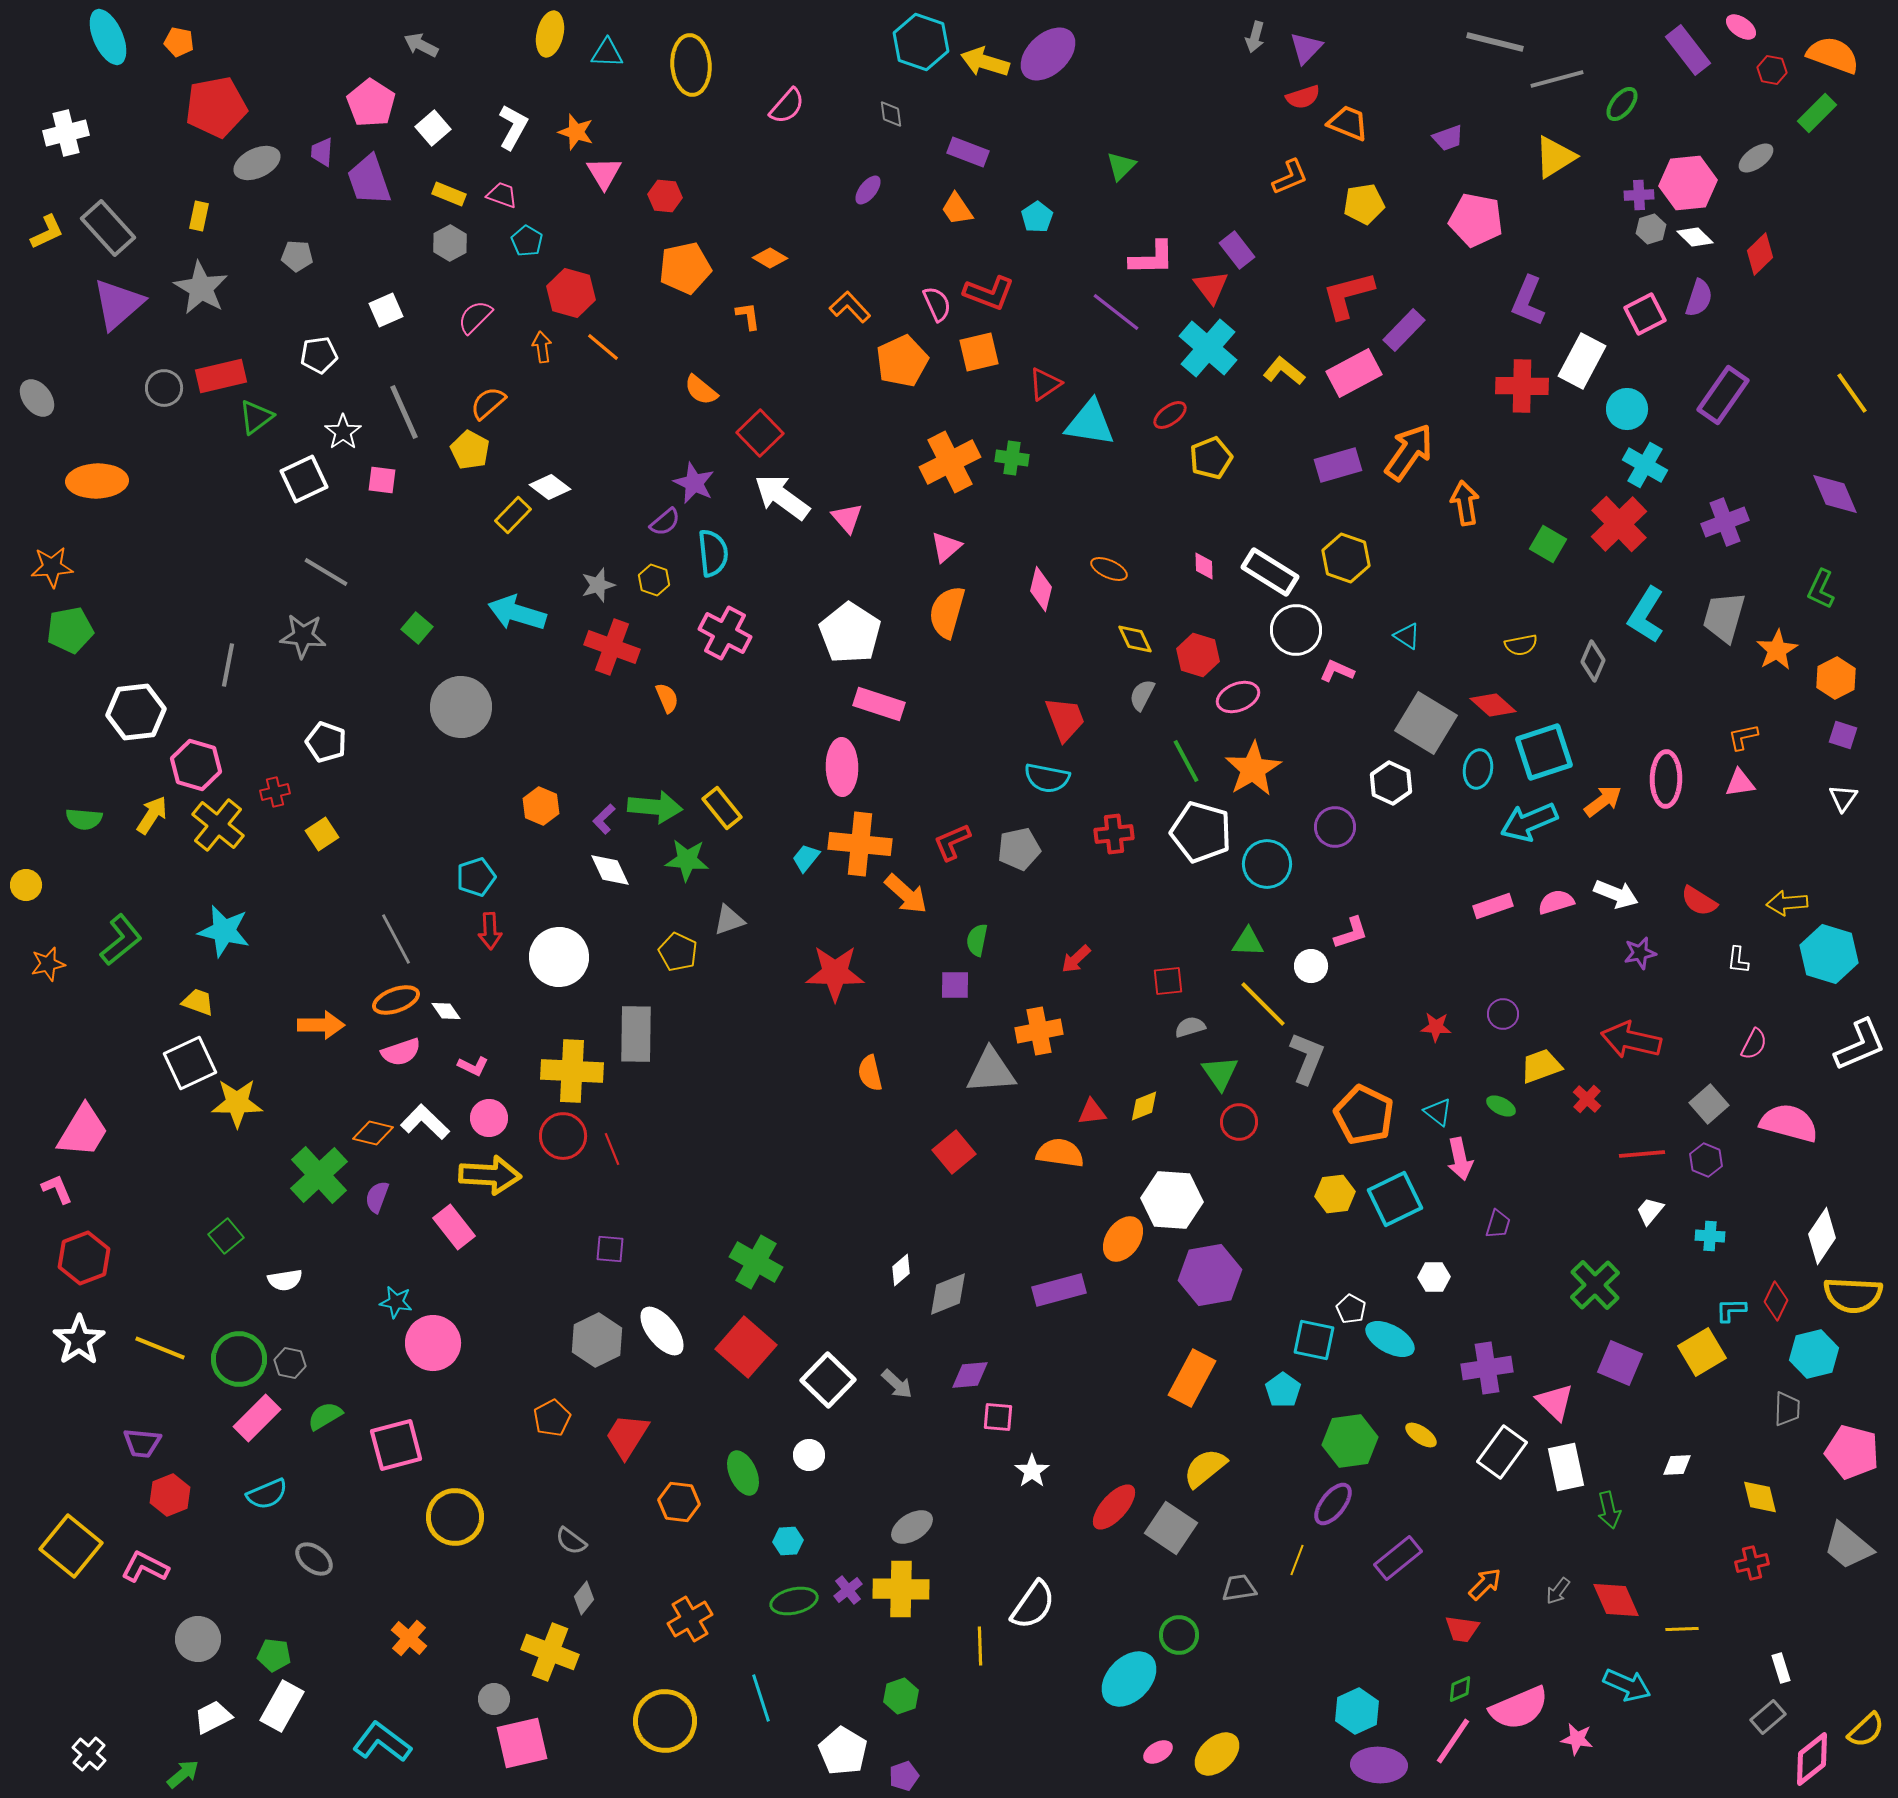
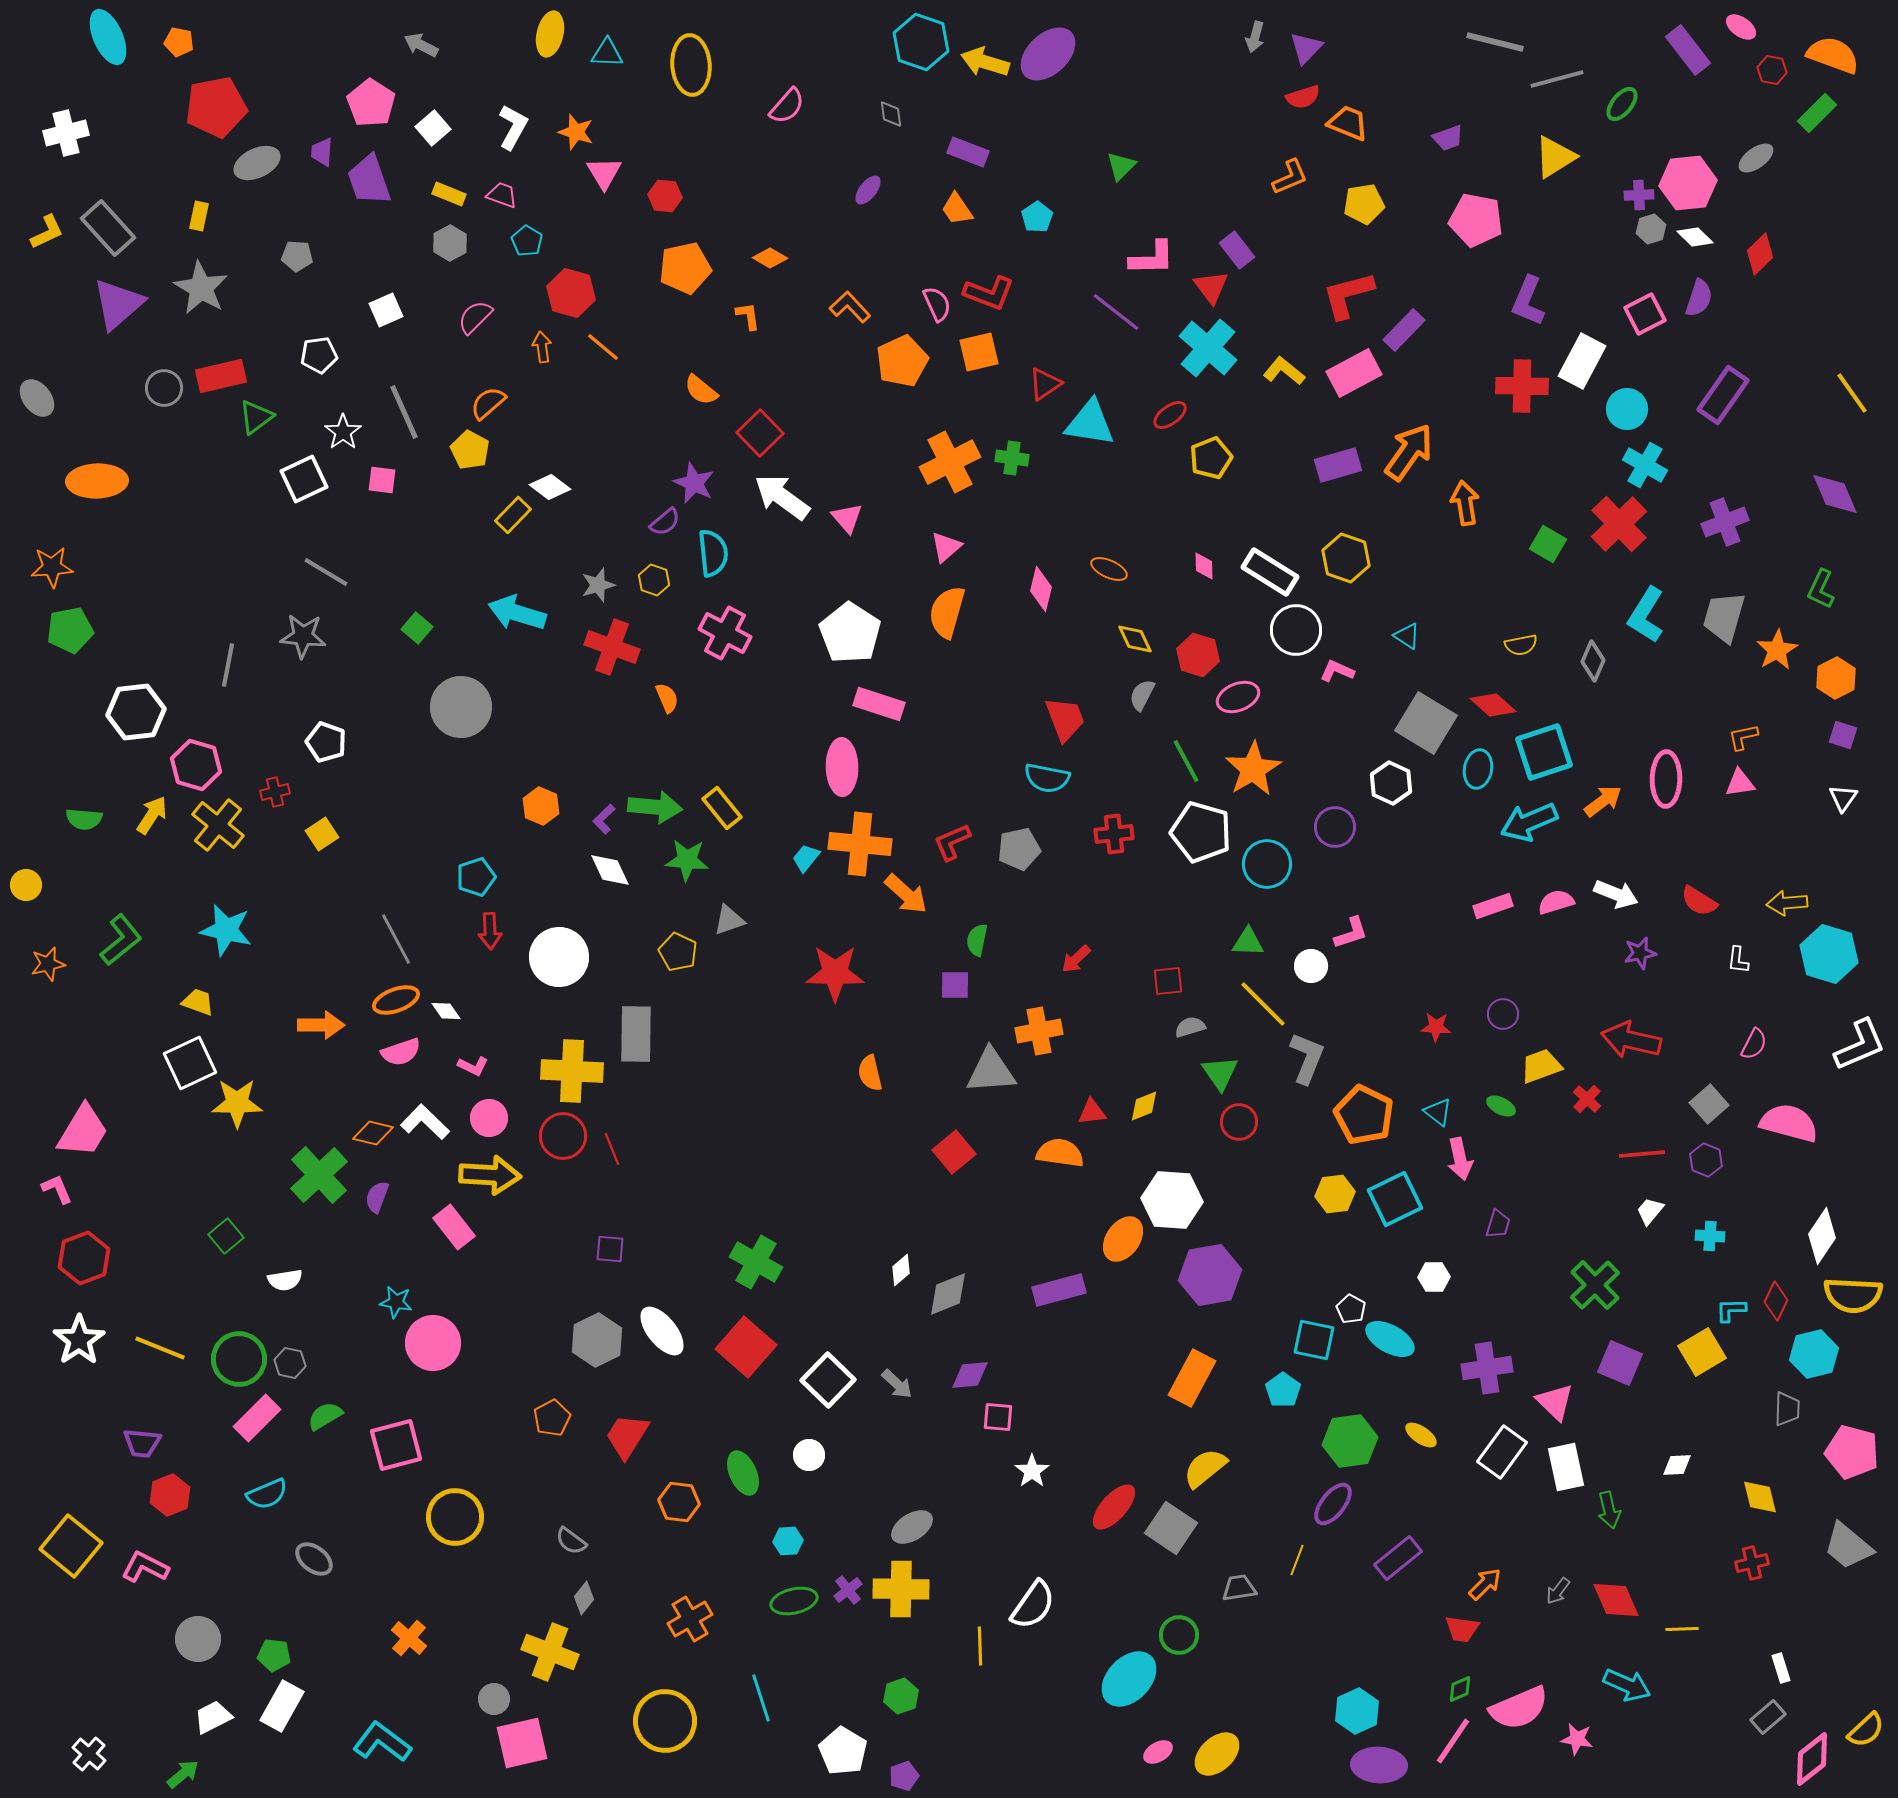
cyan star at (224, 931): moved 2 px right, 1 px up
